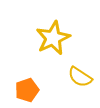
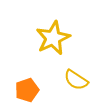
yellow semicircle: moved 4 px left, 3 px down
